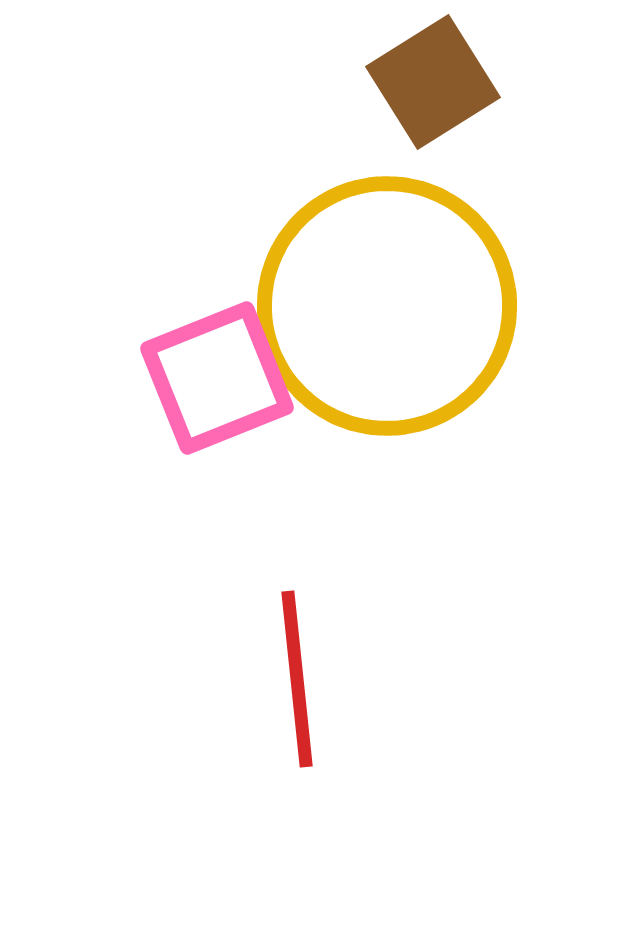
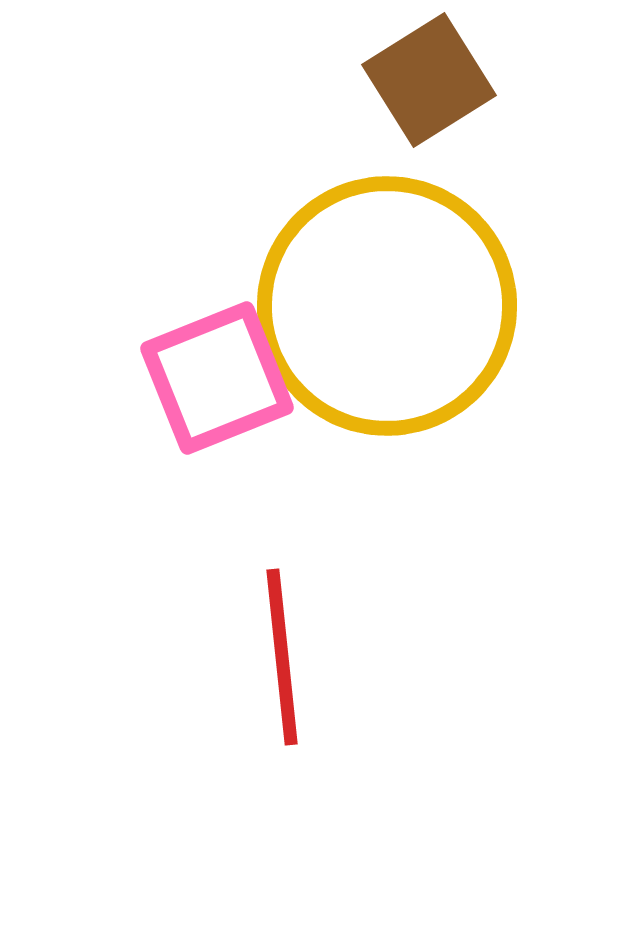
brown square: moved 4 px left, 2 px up
red line: moved 15 px left, 22 px up
